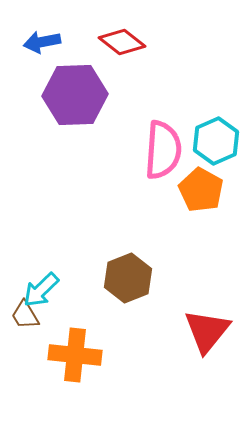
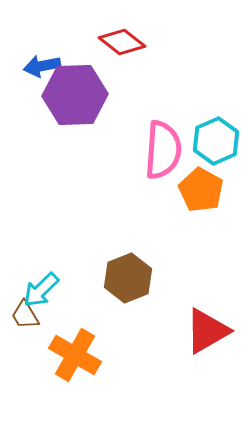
blue arrow: moved 24 px down
red triangle: rotated 21 degrees clockwise
orange cross: rotated 24 degrees clockwise
